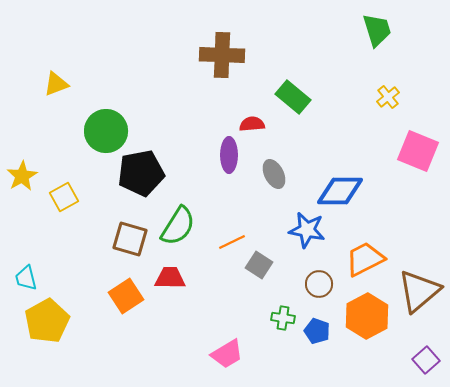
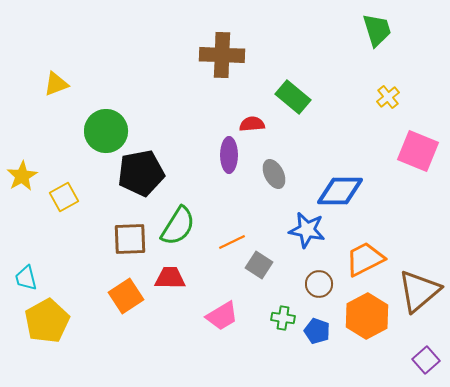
brown square: rotated 18 degrees counterclockwise
pink trapezoid: moved 5 px left, 38 px up
